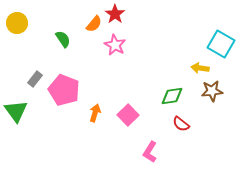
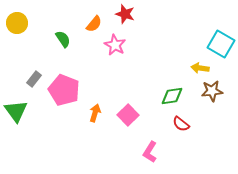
red star: moved 10 px right; rotated 18 degrees counterclockwise
gray rectangle: moved 1 px left
